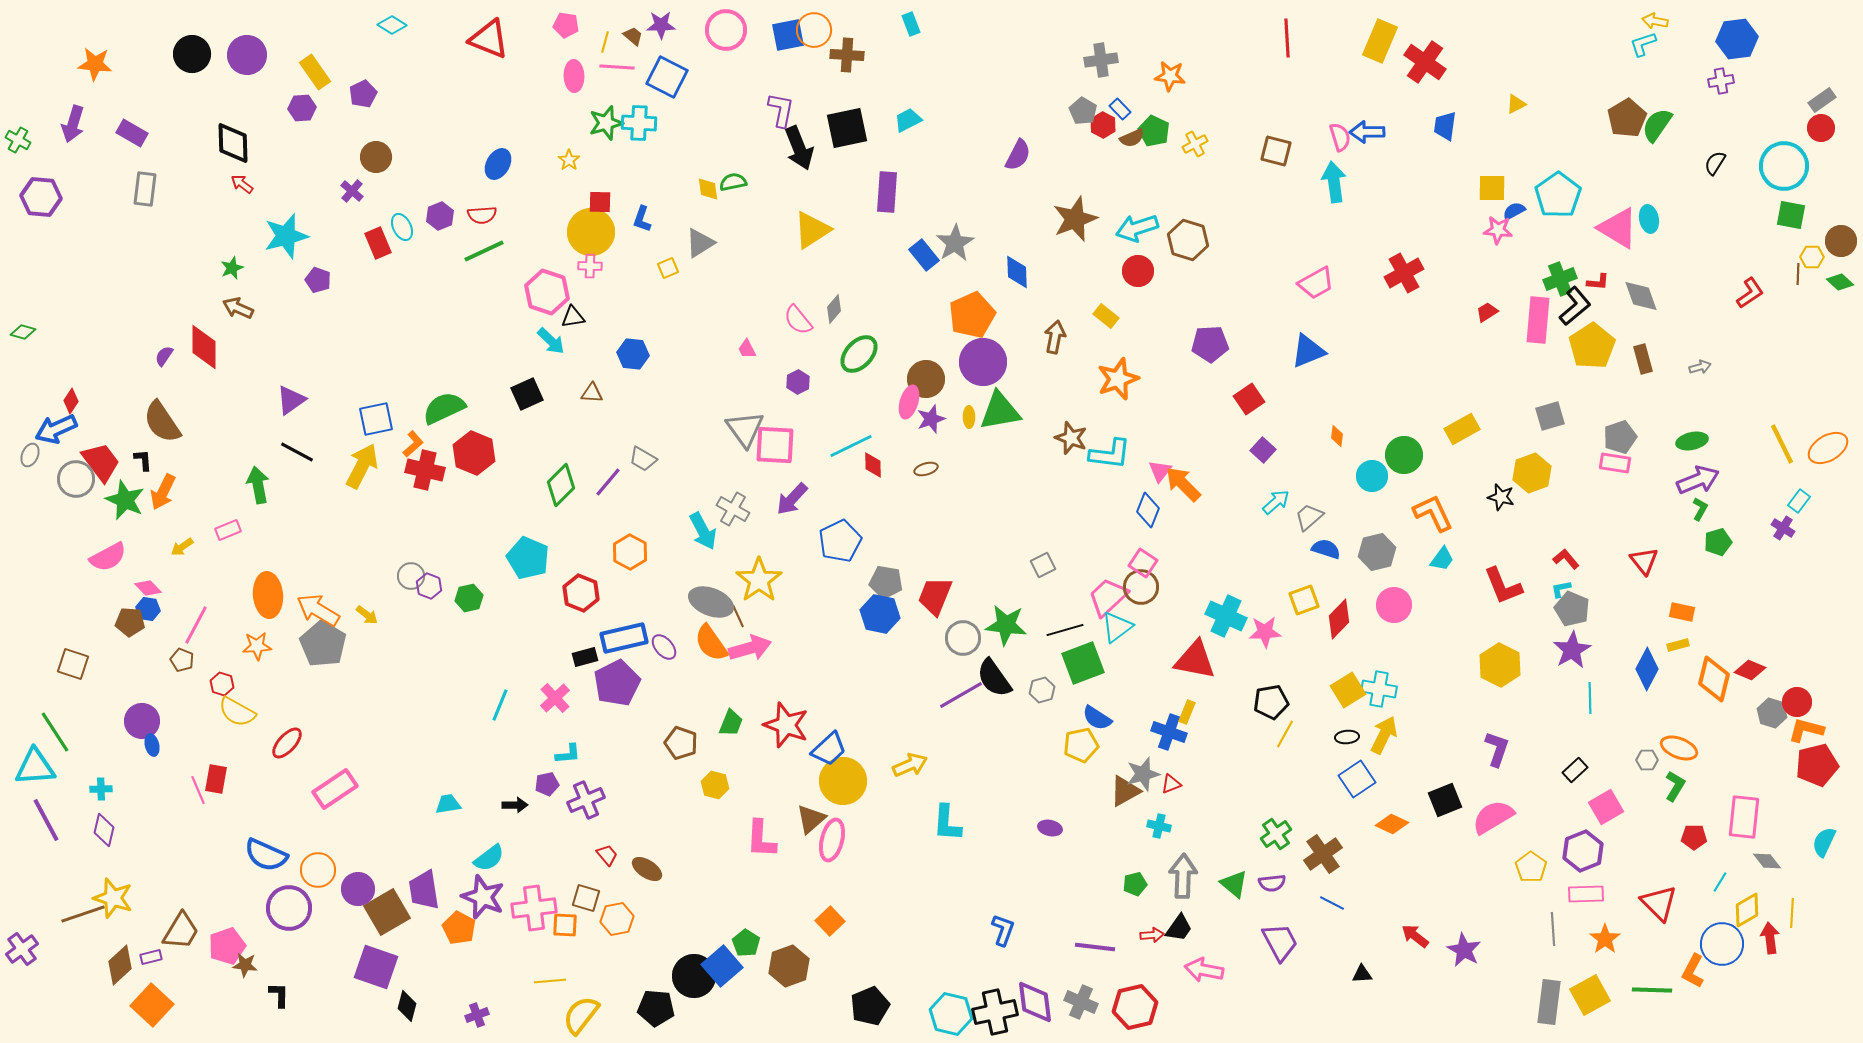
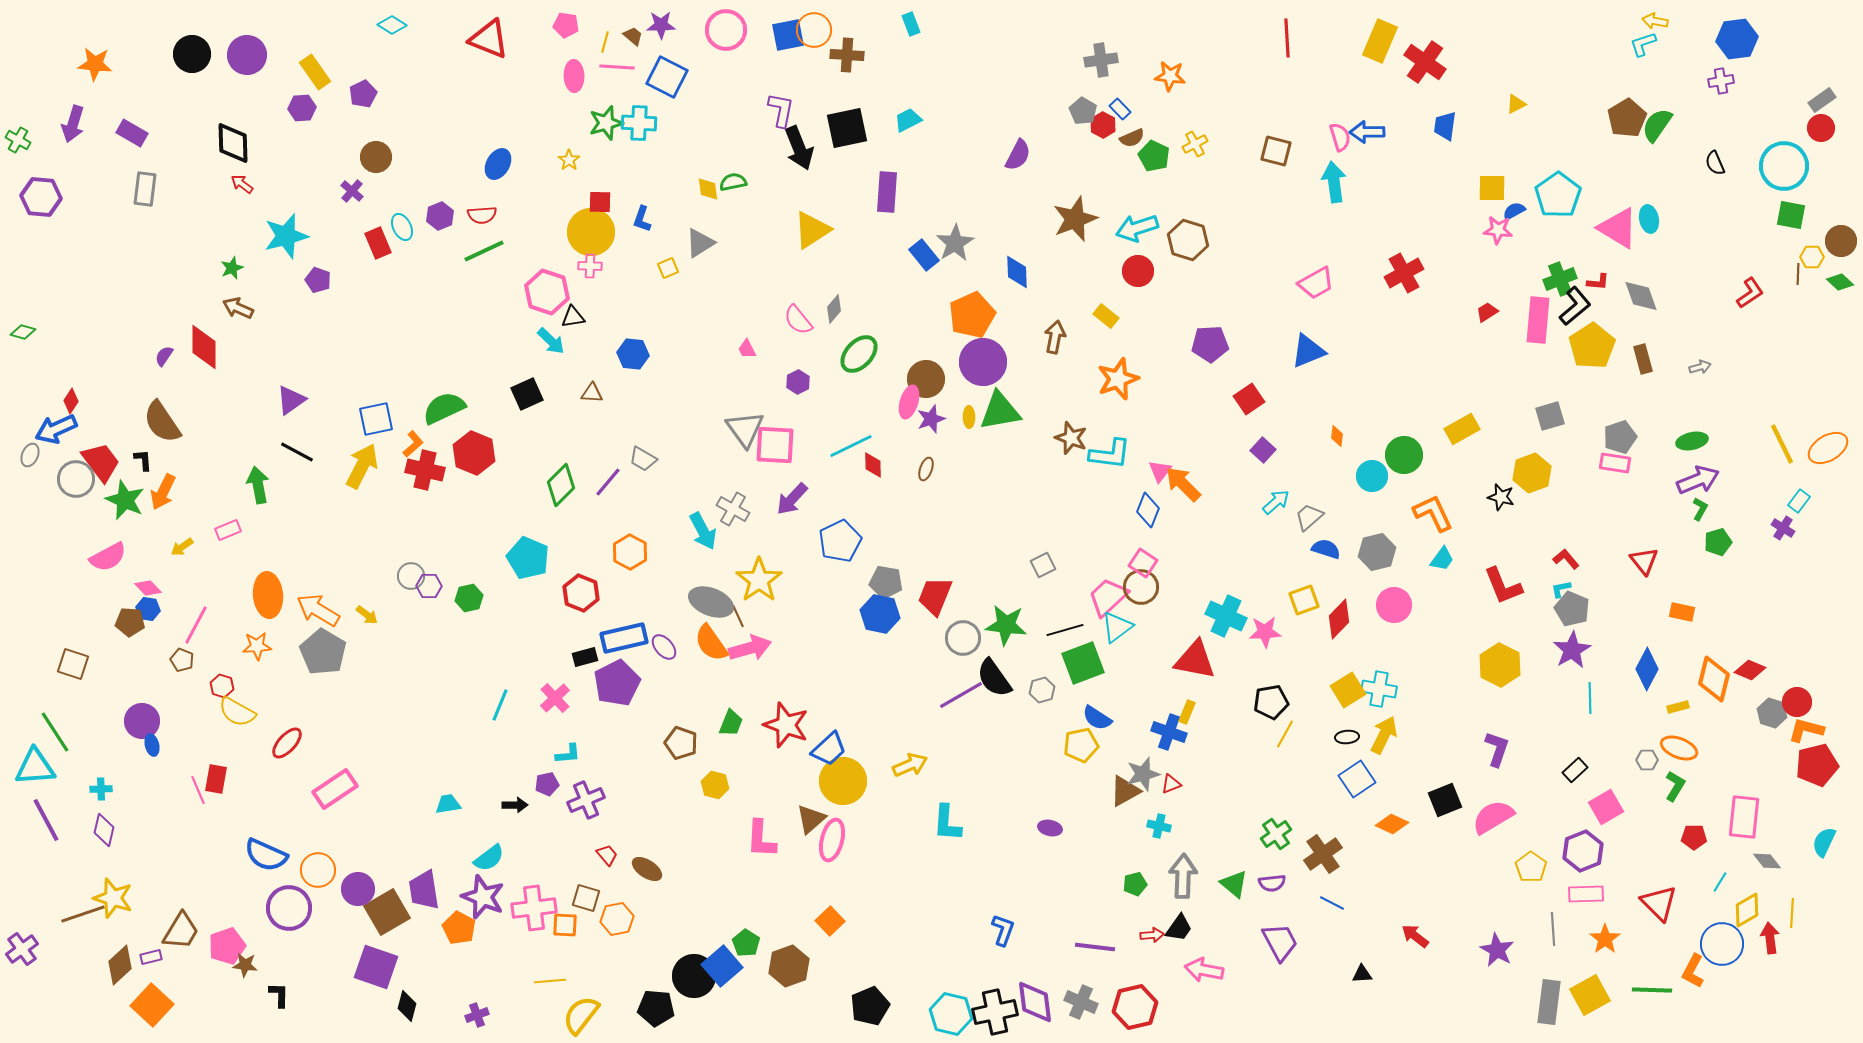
green pentagon at (1154, 131): moved 25 px down
black semicircle at (1715, 163): rotated 55 degrees counterclockwise
brown ellipse at (926, 469): rotated 55 degrees counterclockwise
purple hexagon at (429, 586): rotated 20 degrees counterclockwise
gray pentagon at (323, 644): moved 8 px down
yellow rectangle at (1678, 645): moved 62 px down
red hexagon at (222, 684): moved 2 px down
purple star at (1464, 950): moved 33 px right
